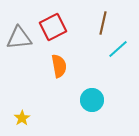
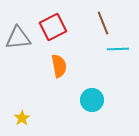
brown line: rotated 35 degrees counterclockwise
gray triangle: moved 1 px left
cyan line: rotated 40 degrees clockwise
